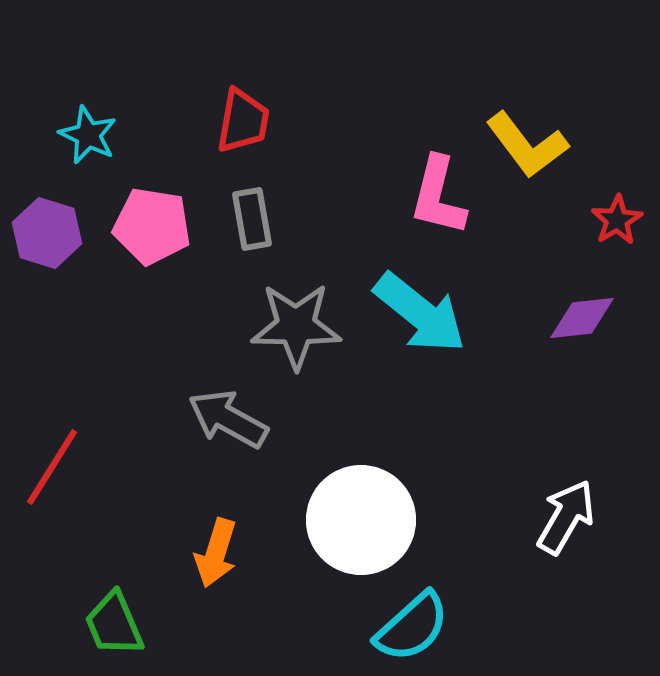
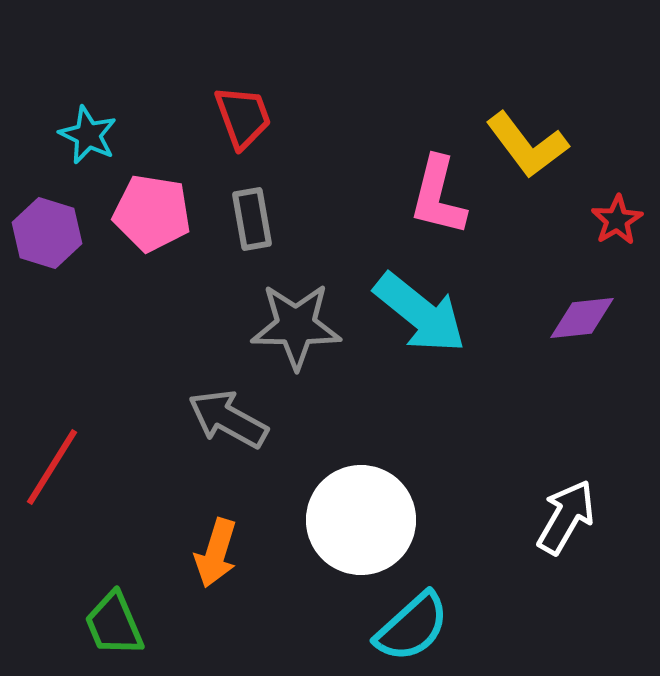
red trapezoid: moved 4 px up; rotated 30 degrees counterclockwise
pink pentagon: moved 13 px up
